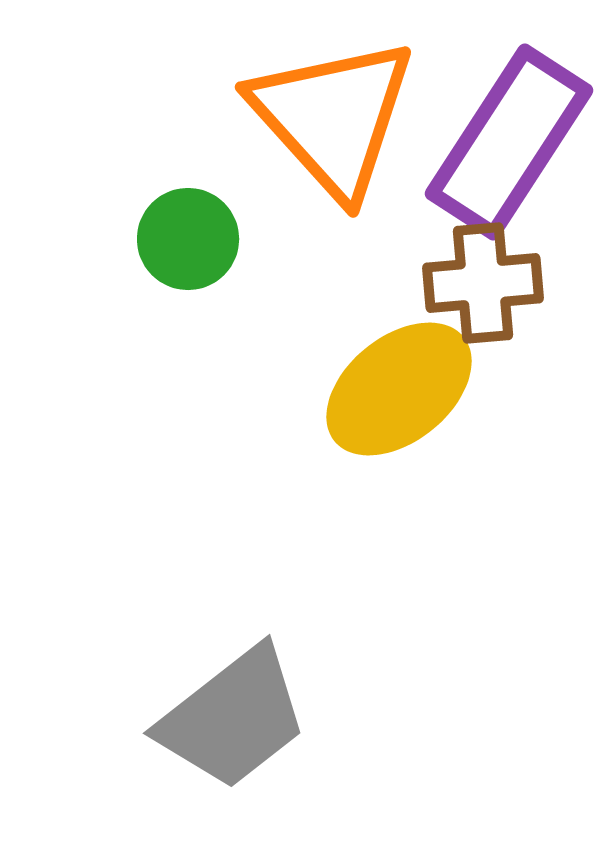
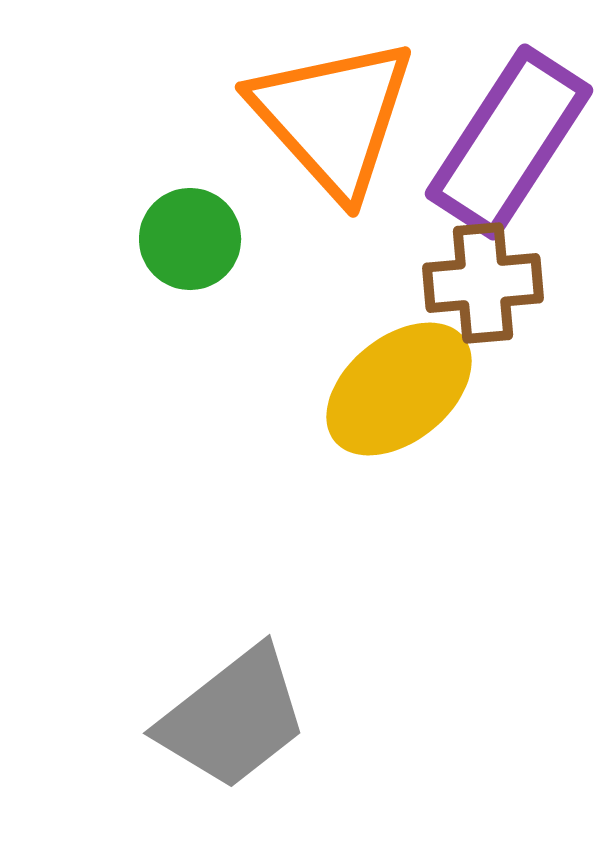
green circle: moved 2 px right
